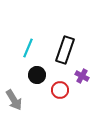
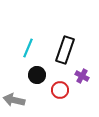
gray arrow: rotated 135 degrees clockwise
